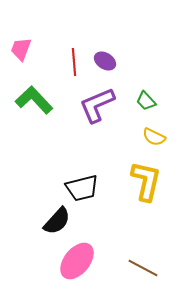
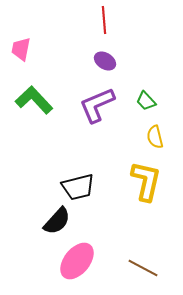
pink trapezoid: rotated 10 degrees counterclockwise
red line: moved 30 px right, 42 px up
yellow semicircle: moved 1 px right; rotated 50 degrees clockwise
black trapezoid: moved 4 px left, 1 px up
